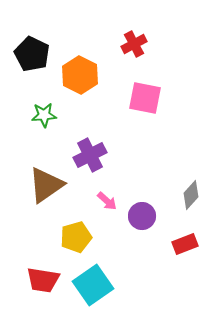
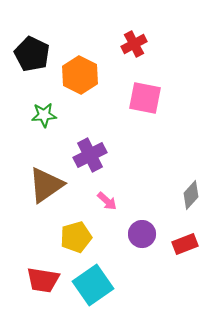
purple circle: moved 18 px down
